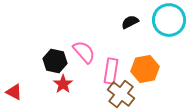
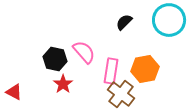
black semicircle: moved 6 px left; rotated 18 degrees counterclockwise
black hexagon: moved 2 px up
